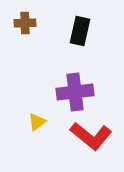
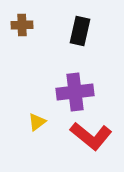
brown cross: moved 3 px left, 2 px down
